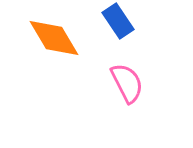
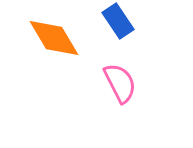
pink semicircle: moved 7 px left
